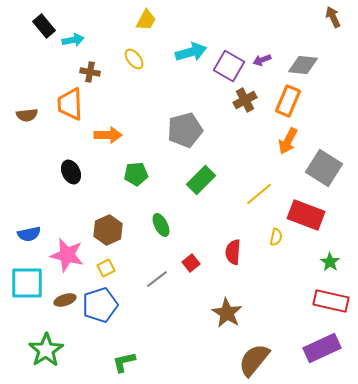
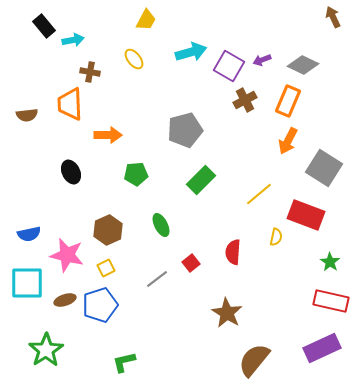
gray diamond at (303, 65): rotated 20 degrees clockwise
